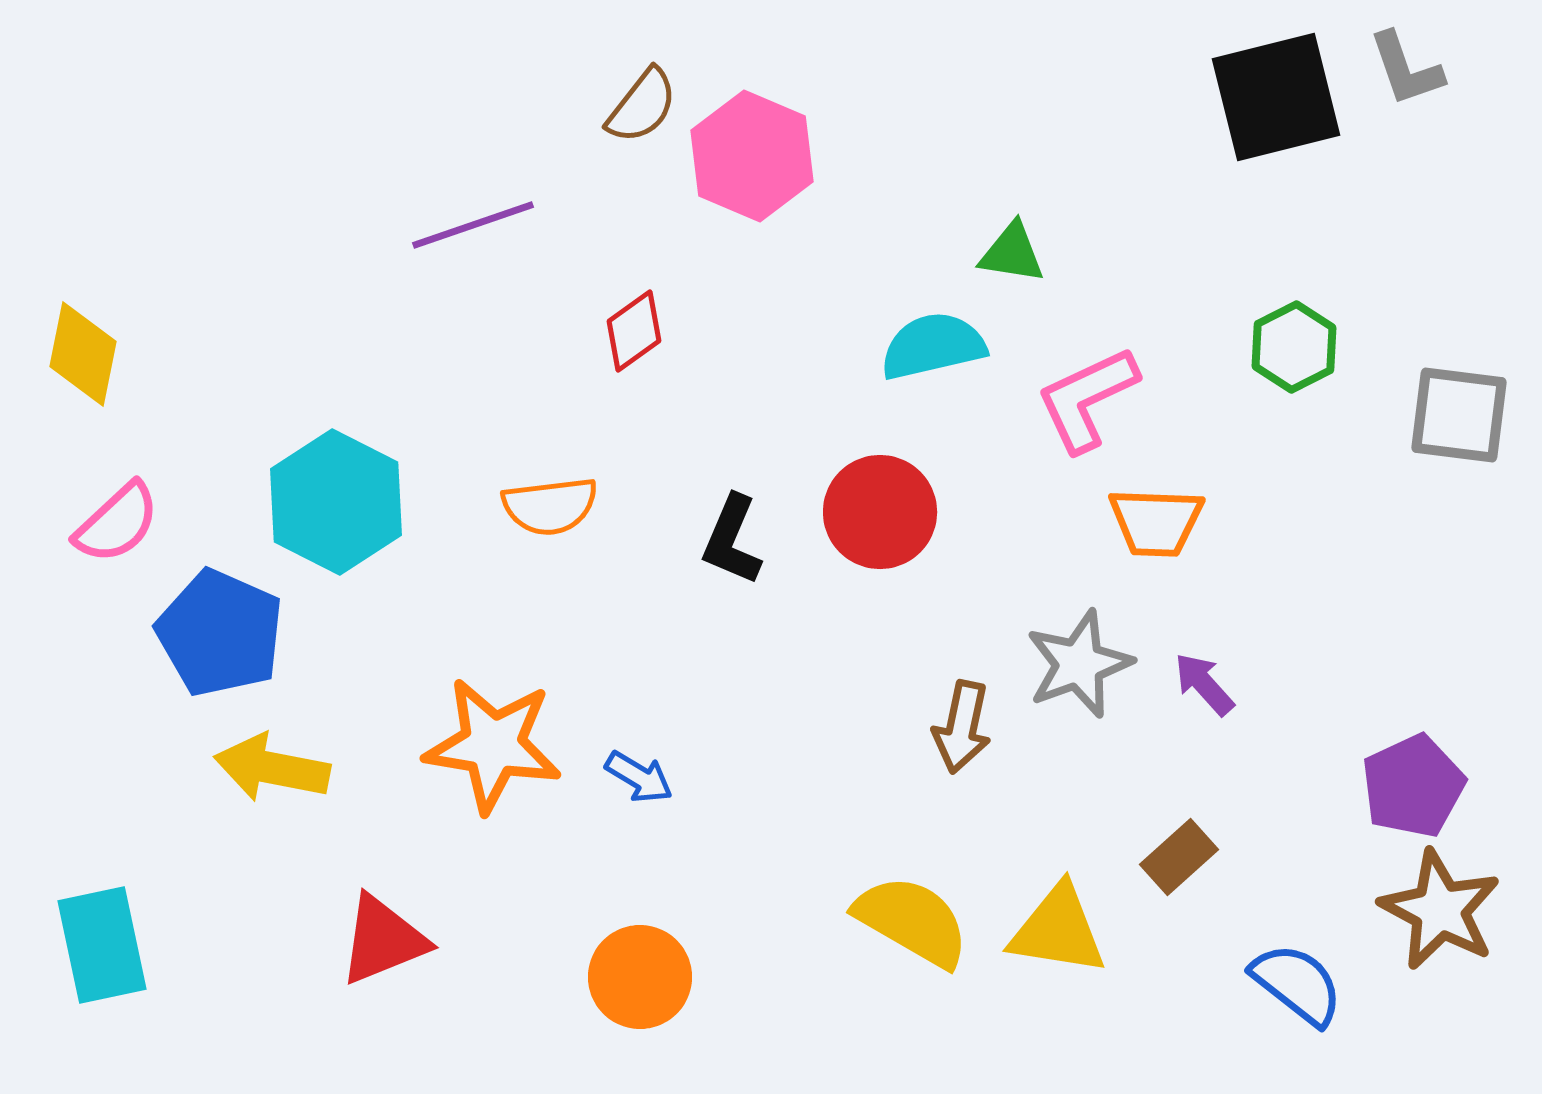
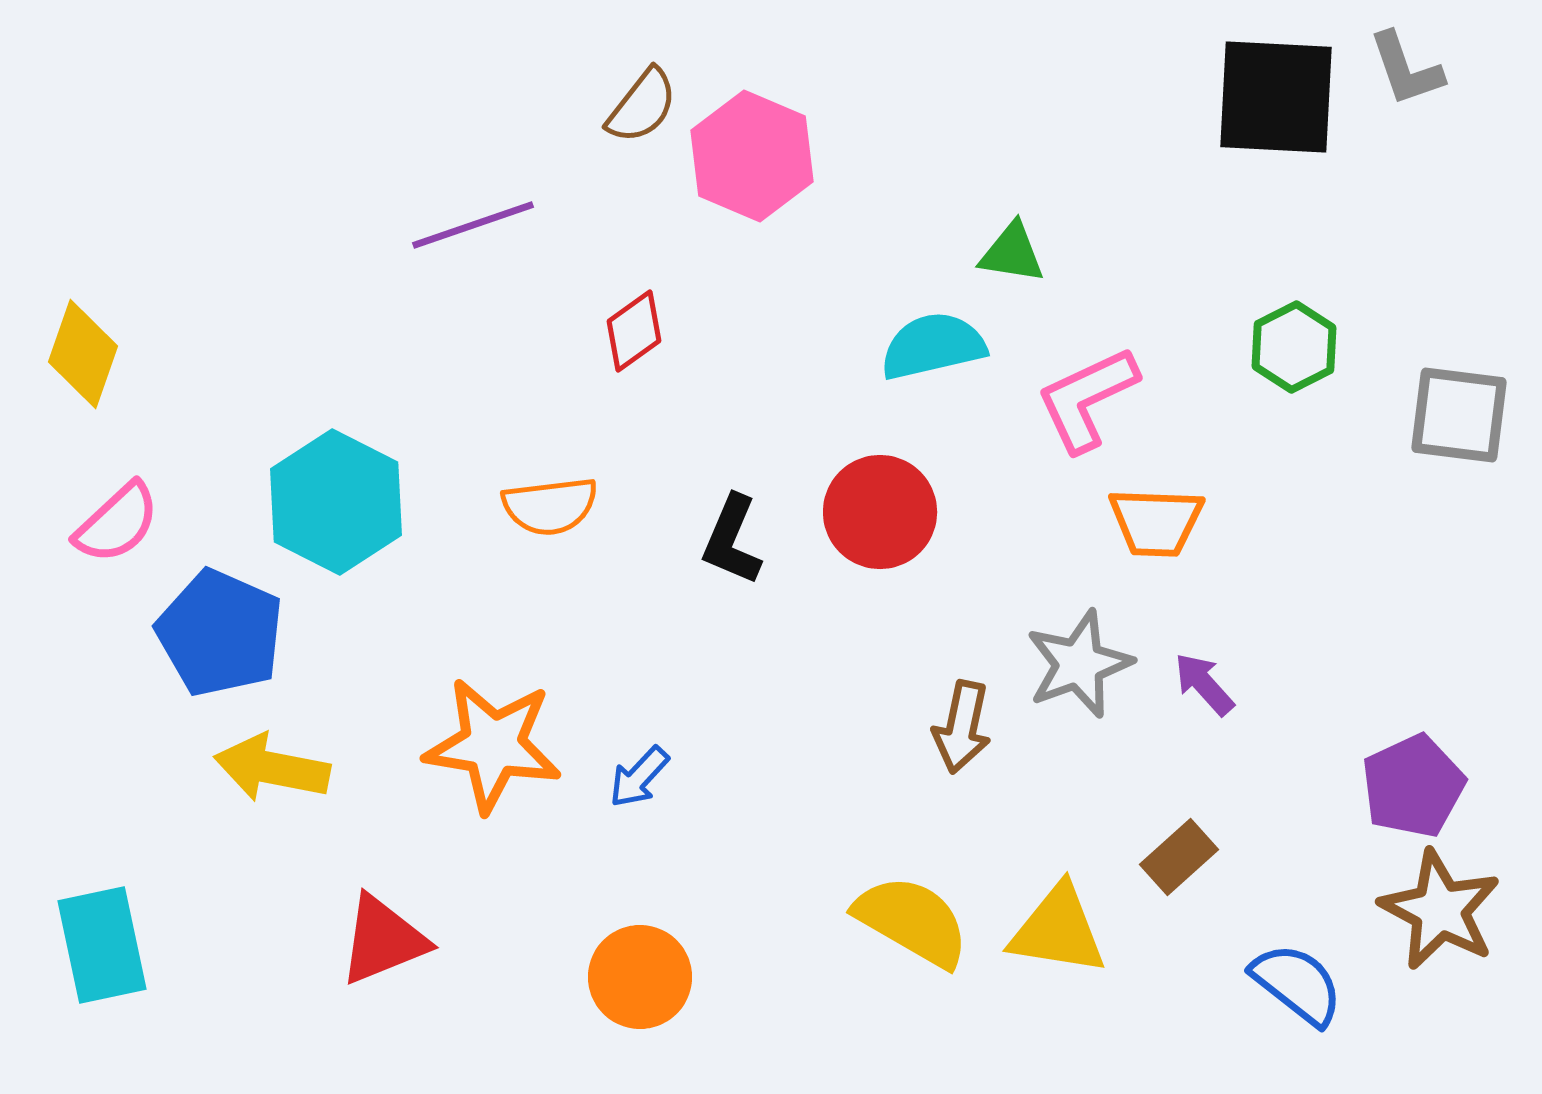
black square: rotated 17 degrees clockwise
yellow diamond: rotated 8 degrees clockwise
blue arrow: rotated 102 degrees clockwise
